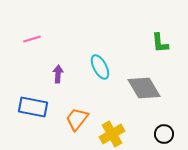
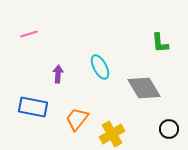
pink line: moved 3 px left, 5 px up
black circle: moved 5 px right, 5 px up
